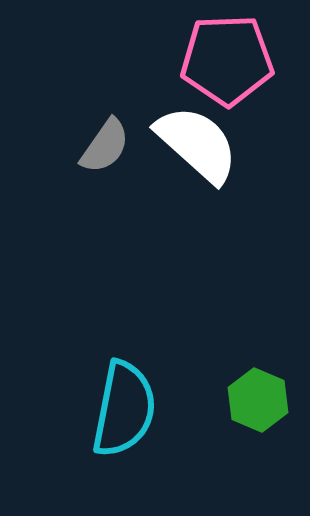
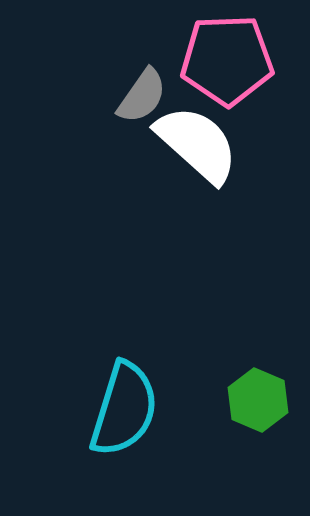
gray semicircle: moved 37 px right, 50 px up
cyan semicircle: rotated 6 degrees clockwise
